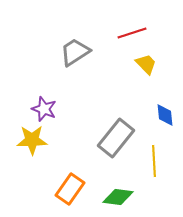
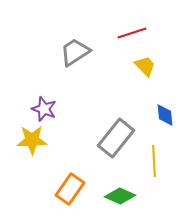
yellow trapezoid: moved 1 px left, 2 px down
green diamond: moved 2 px right, 1 px up; rotated 16 degrees clockwise
